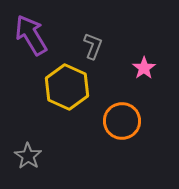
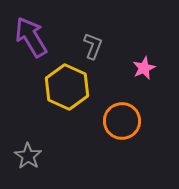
purple arrow: moved 2 px down
pink star: rotated 10 degrees clockwise
